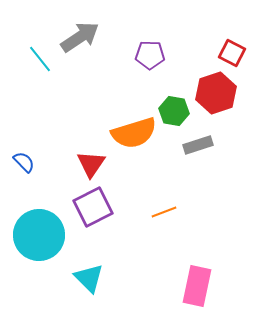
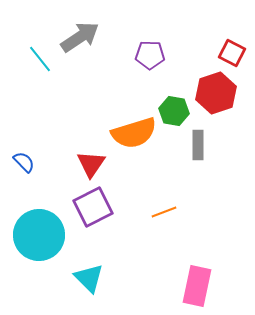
gray rectangle: rotated 72 degrees counterclockwise
